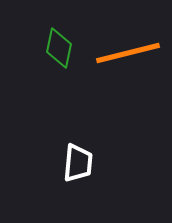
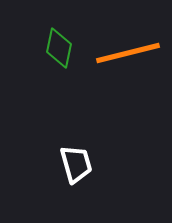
white trapezoid: moved 2 px left, 1 px down; rotated 21 degrees counterclockwise
